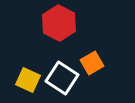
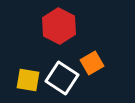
red hexagon: moved 3 px down
yellow square: rotated 15 degrees counterclockwise
